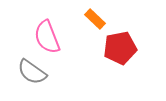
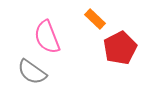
red pentagon: rotated 16 degrees counterclockwise
